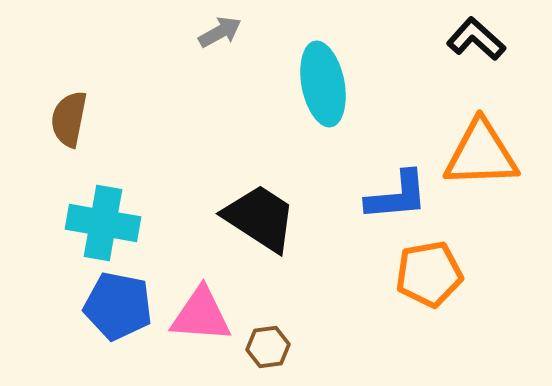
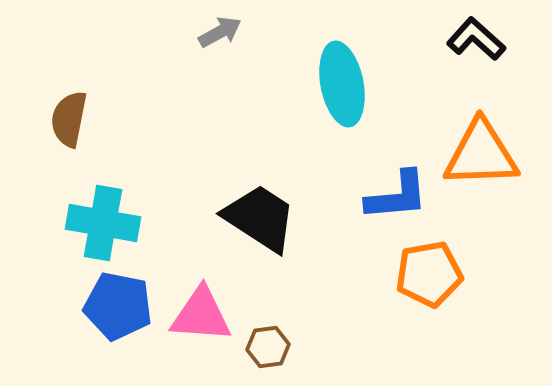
cyan ellipse: moved 19 px right
